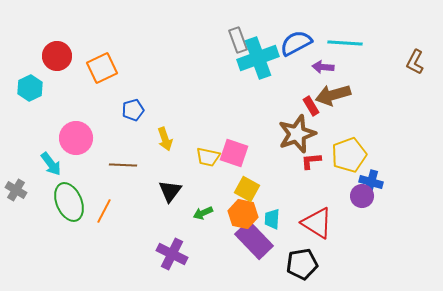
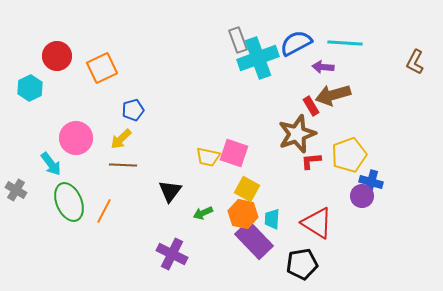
yellow arrow: moved 44 px left; rotated 65 degrees clockwise
